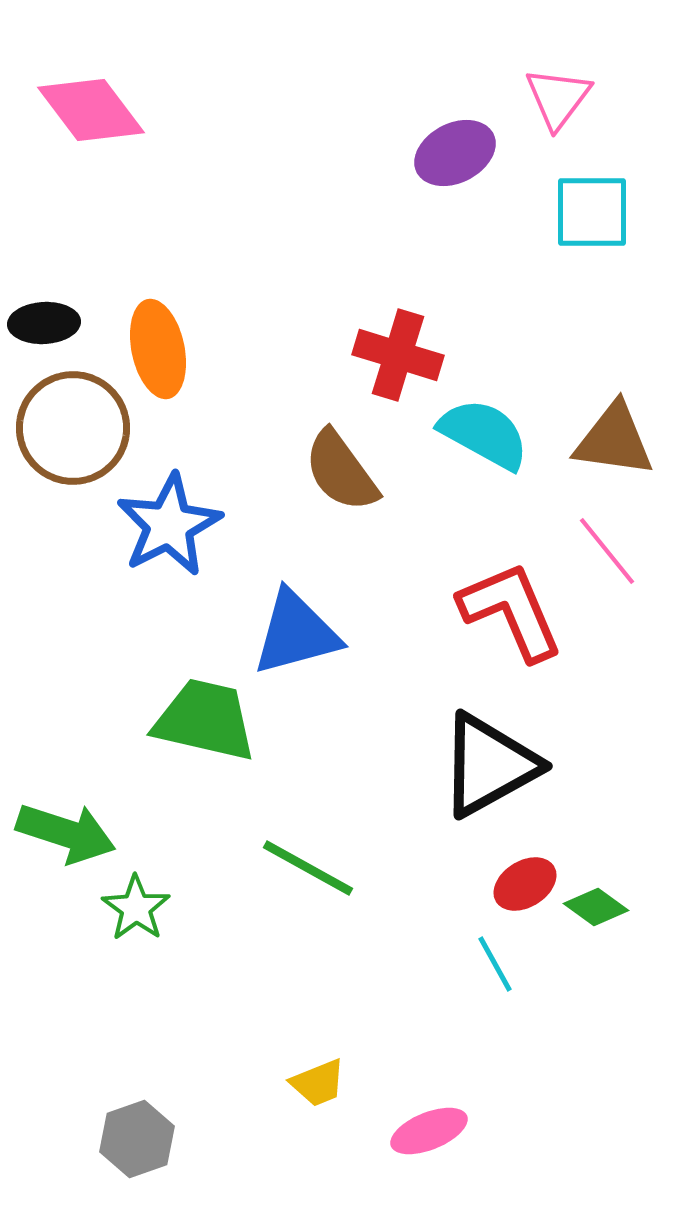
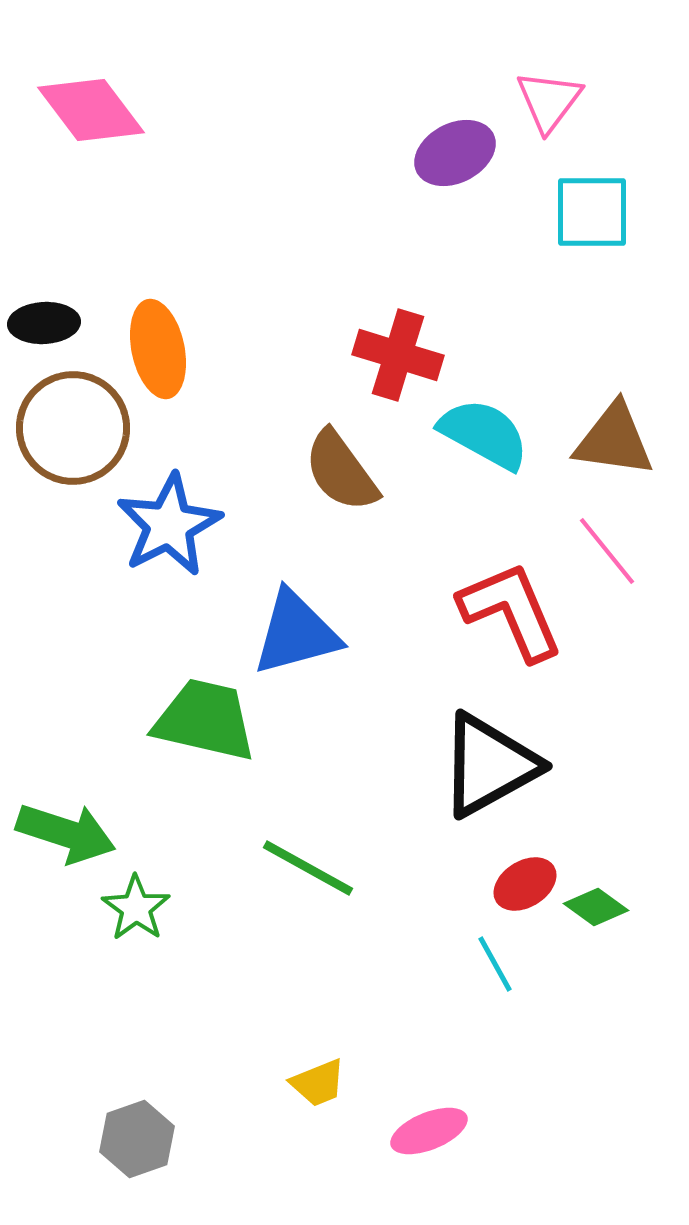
pink triangle: moved 9 px left, 3 px down
